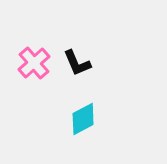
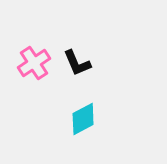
pink cross: rotated 8 degrees clockwise
